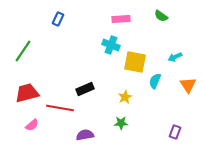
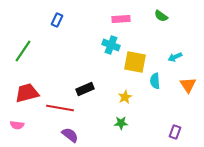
blue rectangle: moved 1 px left, 1 px down
cyan semicircle: rotated 28 degrees counterclockwise
pink semicircle: moved 15 px left; rotated 48 degrees clockwise
purple semicircle: moved 15 px left; rotated 48 degrees clockwise
